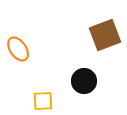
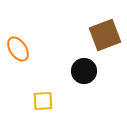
black circle: moved 10 px up
